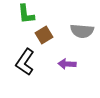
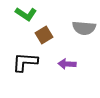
green L-shape: rotated 50 degrees counterclockwise
gray semicircle: moved 2 px right, 3 px up
black L-shape: rotated 60 degrees clockwise
